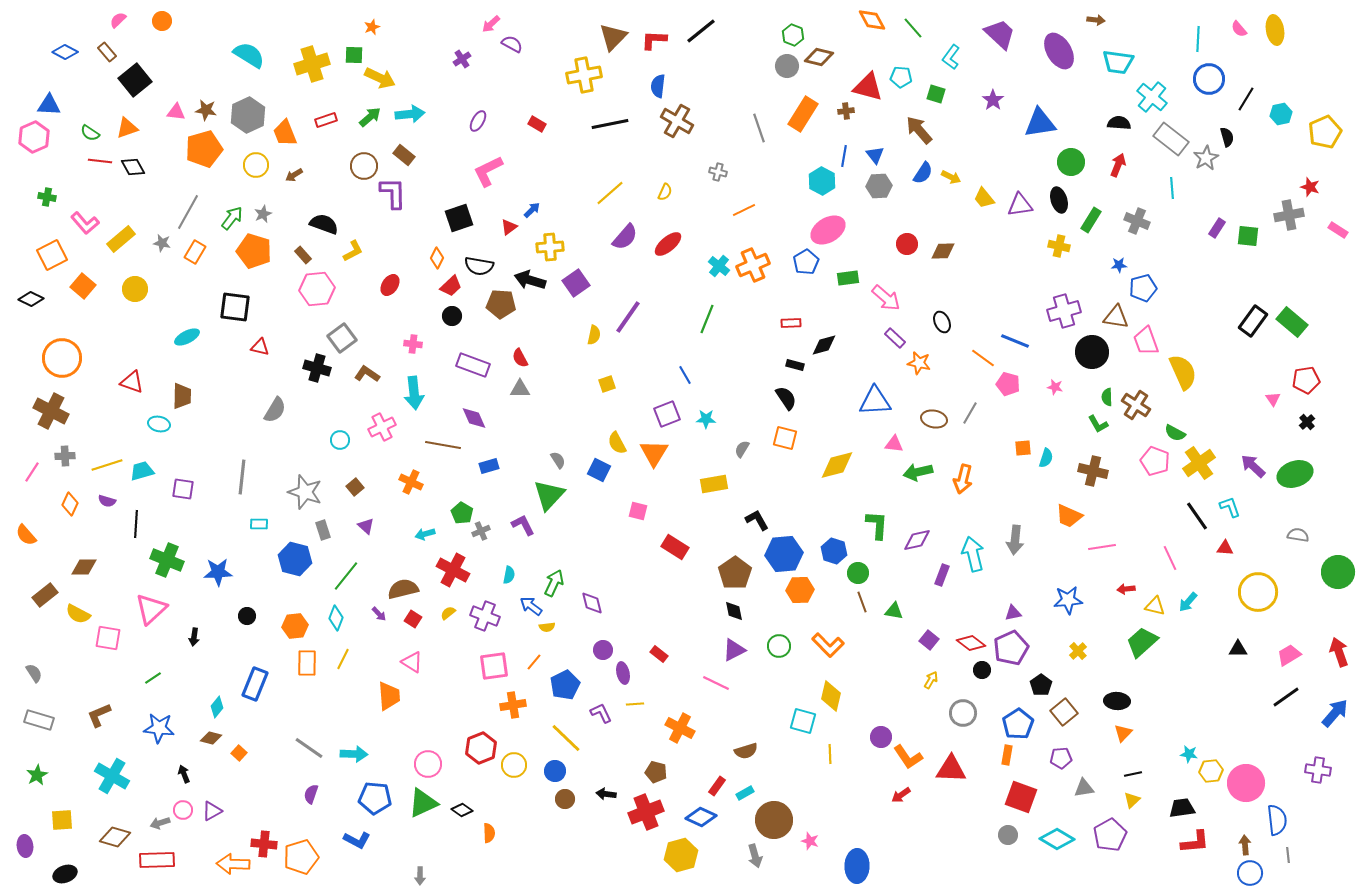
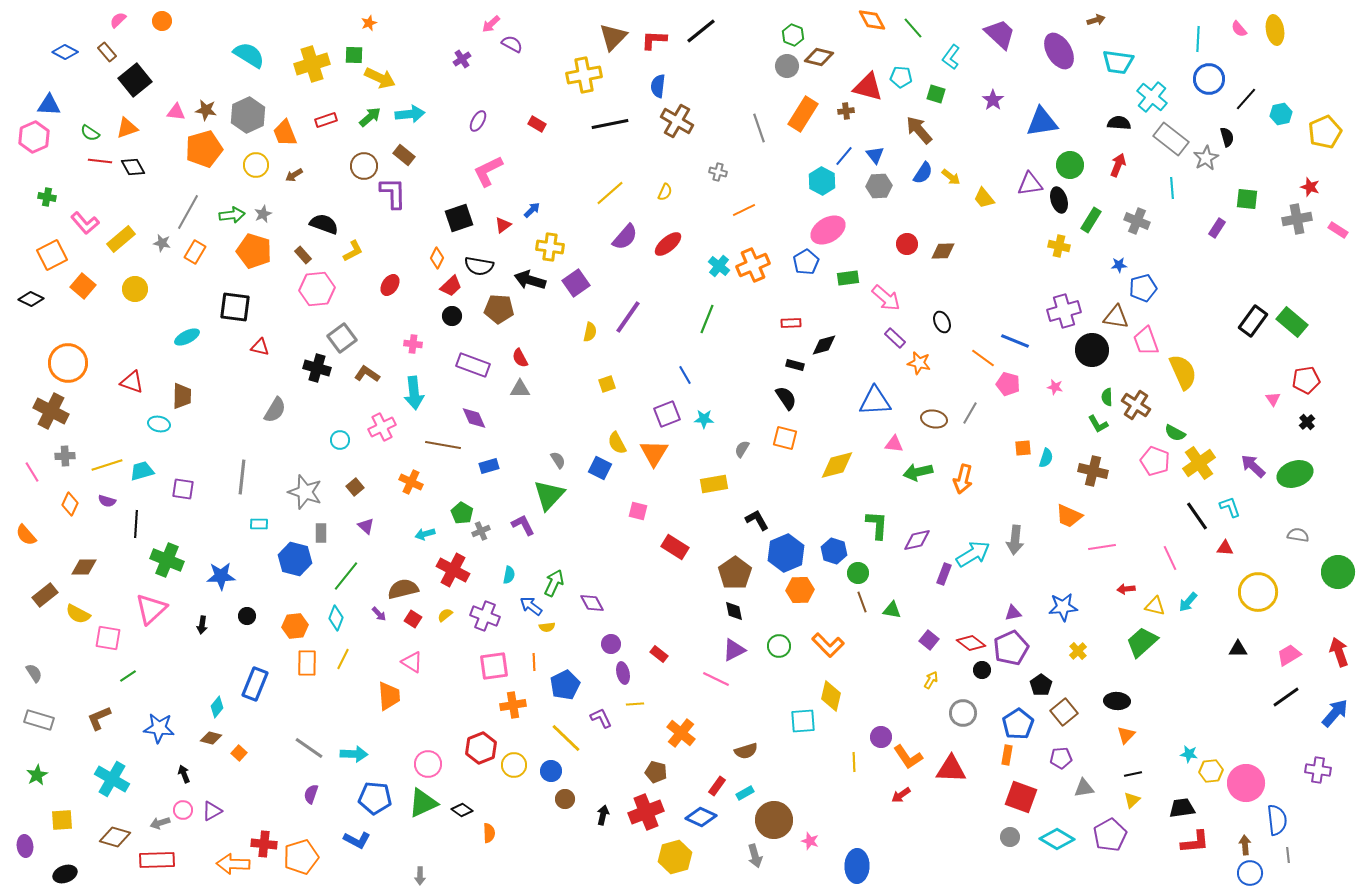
brown arrow at (1096, 20): rotated 24 degrees counterclockwise
orange star at (372, 27): moved 3 px left, 4 px up
black line at (1246, 99): rotated 10 degrees clockwise
blue triangle at (1040, 123): moved 2 px right, 1 px up
blue line at (844, 156): rotated 30 degrees clockwise
green circle at (1071, 162): moved 1 px left, 3 px down
yellow arrow at (951, 177): rotated 12 degrees clockwise
purple triangle at (1020, 205): moved 10 px right, 21 px up
gray cross at (1289, 215): moved 8 px right, 4 px down
green arrow at (232, 218): moved 3 px up; rotated 45 degrees clockwise
red triangle at (509, 227): moved 6 px left, 2 px up
green square at (1248, 236): moved 1 px left, 37 px up
yellow cross at (550, 247): rotated 12 degrees clockwise
brown pentagon at (501, 304): moved 2 px left, 5 px down
yellow semicircle at (594, 335): moved 4 px left, 3 px up
black circle at (1092, 352): moved 2 px up
orange circle at (62, 358): moved 6 px right, 5 px down
cyan star at (706, 419): moved 2 px left
blue square at (599, 470): moved 1 px right, 2 px up
pink line at (32, 472): rotated 65 degrees counterclockwise
gray rectangle at (323, 530): moved 2 px left, 3 px down; rotated 18 degrees clockwise
blue hexagon at (784, 554): moved 2 px right, 1 px up; rotated 18 degrees counterclockwise
cyan arrow at (973, 554): rotated 72 degrees clockwise
blue star at (218, 572): moved 3 px right, 4 px down
purple rectangle at (942, 575): moved 2 px right, 1 px up
blue star at (1068, 600): moved 5 px left, 7 px down
purple diamond at (592, 603): rotated 15 degrees counterclockwise
green triangle at (894, 611): moved 2 px left, 1 px up
yellow semicircle at (448, 613): moved 3 px left, 2 px down
black arrow at (194, 637): moved 8 px right, 12 px up
purple circle at (603, 650): moved 8 px right, 6 px up
orange line at (534, 662): rotated 42 degrees counterclockwise
green line at (153, 678): moved 25 px left, 2 px up
pink line at (716, 683): moved 4 px up
purple L-shape at (601, 713): moved 5 px down
brown L-shape at (99, 715): moved 3 px down
cyan square at (803, 721): rotated 20 degrees counterclockwise
orange cross at (680, 728): moved 1 px right, 5 px down; rotated 12 degrees clockwise
orange triangle at (1123, 733): moved 3 px right, 2 px down
yellow line at (830, 754): moved 24 px right, 8 px down
blue circle at (555, 771): moved 4 px left
cyan cross at (112, 776): moved 3 px down
black arrow at (606, 794): moved 3 px left, 21 px down; rotated 96 degrees clockwise
gray circle at (1008, 835): moved 2 px right, 2 px down
yellow hexagon at (681, 855): moved 6 px left, 2 px down
